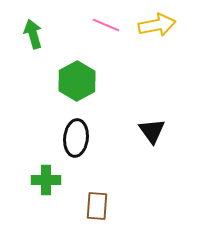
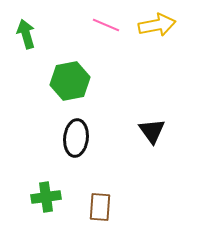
green arrow: moved 7 px left
green hexagon: moved 7 px left; rotated 18 degrees clockwise
green cross: moved 17 px down; rotated 8 degrees counterclockwise
brown rectangle: moved 3 px right, 1 px down
